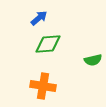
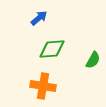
green diamond: moved 4 px right, 5 px down
green semicircle: rotated 48 degrees counterclockwise
